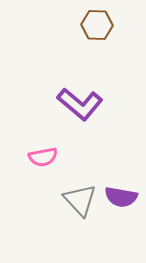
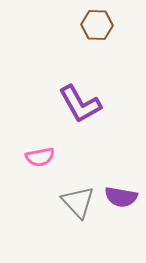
purple L-shape: rotated 21 degrees clockwise
pink semicircle: moved 3 px left
gray triangle: moved 2 px left, 2 px down
